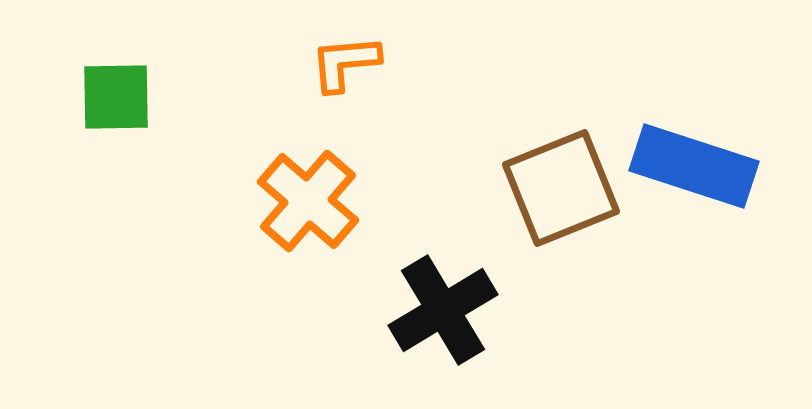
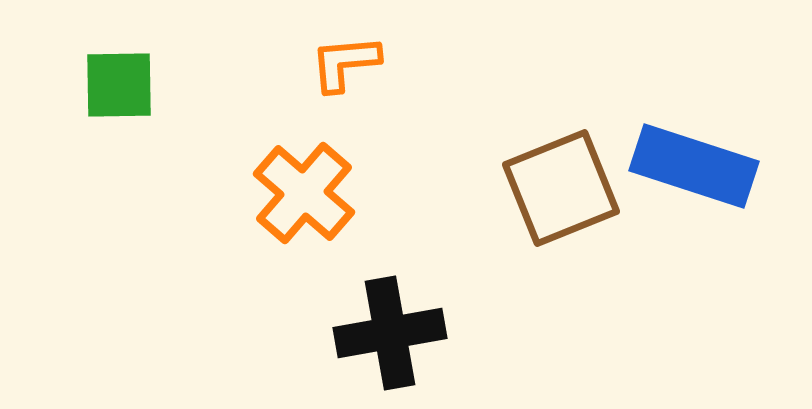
green square: moved 3 px right, 12 px up
orange cross: moved 4 px left, 8 px up
black cross: moved 53 px left, 23 px down; rotated 21 degrees clockwise
